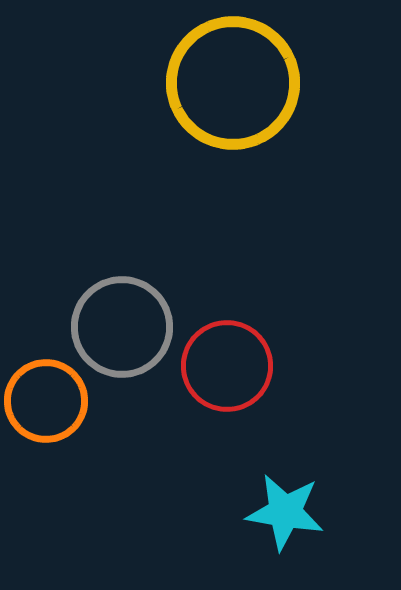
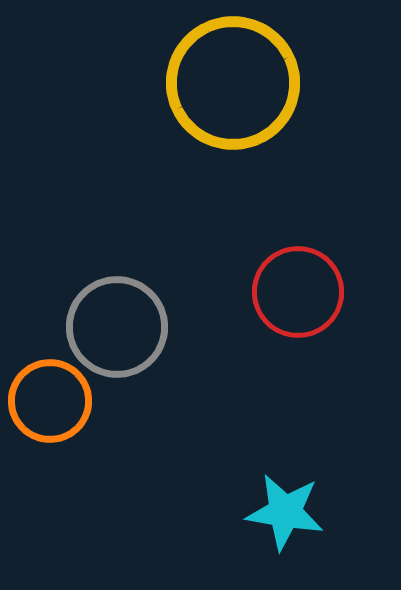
gray circle: moved 5 px left
red circle: moved 71 px right, 74 px up
orange circle: moved 4 px right
